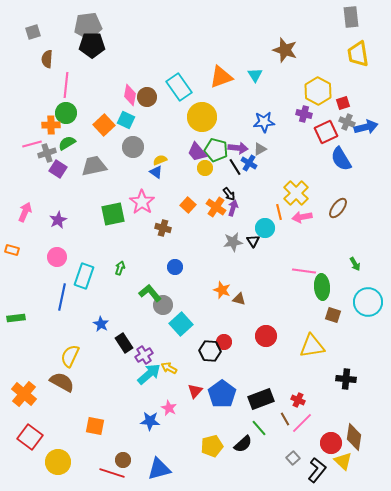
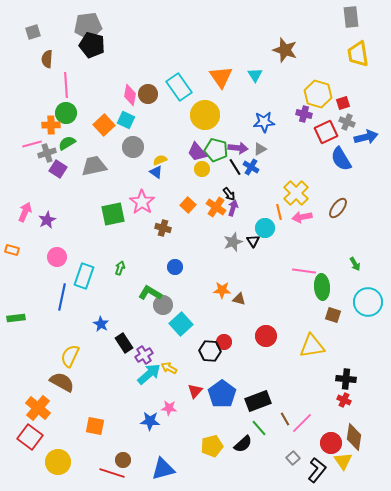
black pentagon at (92, 45): rotated 15 degrees clockwise
orange triangle at (221, 77): rotated 45 degrees counterclockwise
pink line at (66, 85): rotated 10 degrees counterclockwise
yellow hexagon at (318, 91): moved 3 px down; rotated 12 degrees counterclockwise
brown circle at (147, 97): moved 1 px right, 3 px up
yellow circle at (202, 117): moved 3 px right, 2 px up
blue arrow at (366, 127): moved 10 px down
blue cross at (249, 163): moved 2 px right, 4 px down
yellow circle at (205, 168): moved 3 px left, 1 px down
purple star at (58, 220): moved 11 px left
gray star at (233, 242): rotated 12 degrees counterclockwise
orange star at (222, 290): rotated 18 degrees counterclockwise
green L-shape at (150, 293): rotated 20 degrees counterclockwise
orange cross at (24, 394): moved 14 px right, 14 px down
black rectangle at (261, 399): moved 3 px left, 2 px down
red cross at (298, 400): moved 46 px right
pink star at (169, 408): rotated 21 degrees counterclockwise
yellow triangle at (343, 461): rotated 12 degrees clockwise
blue triangle at (159, 469): moved 4 px right
